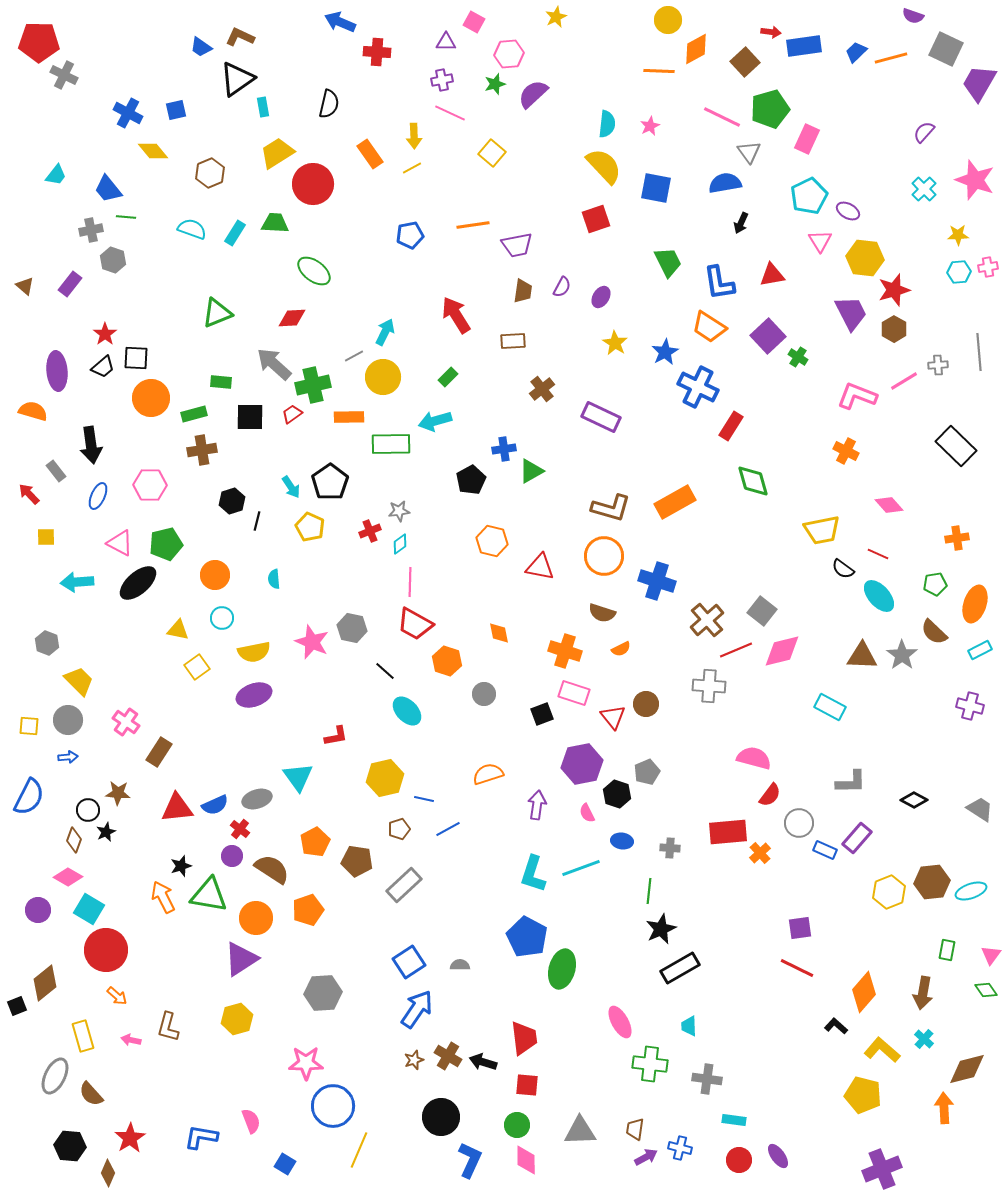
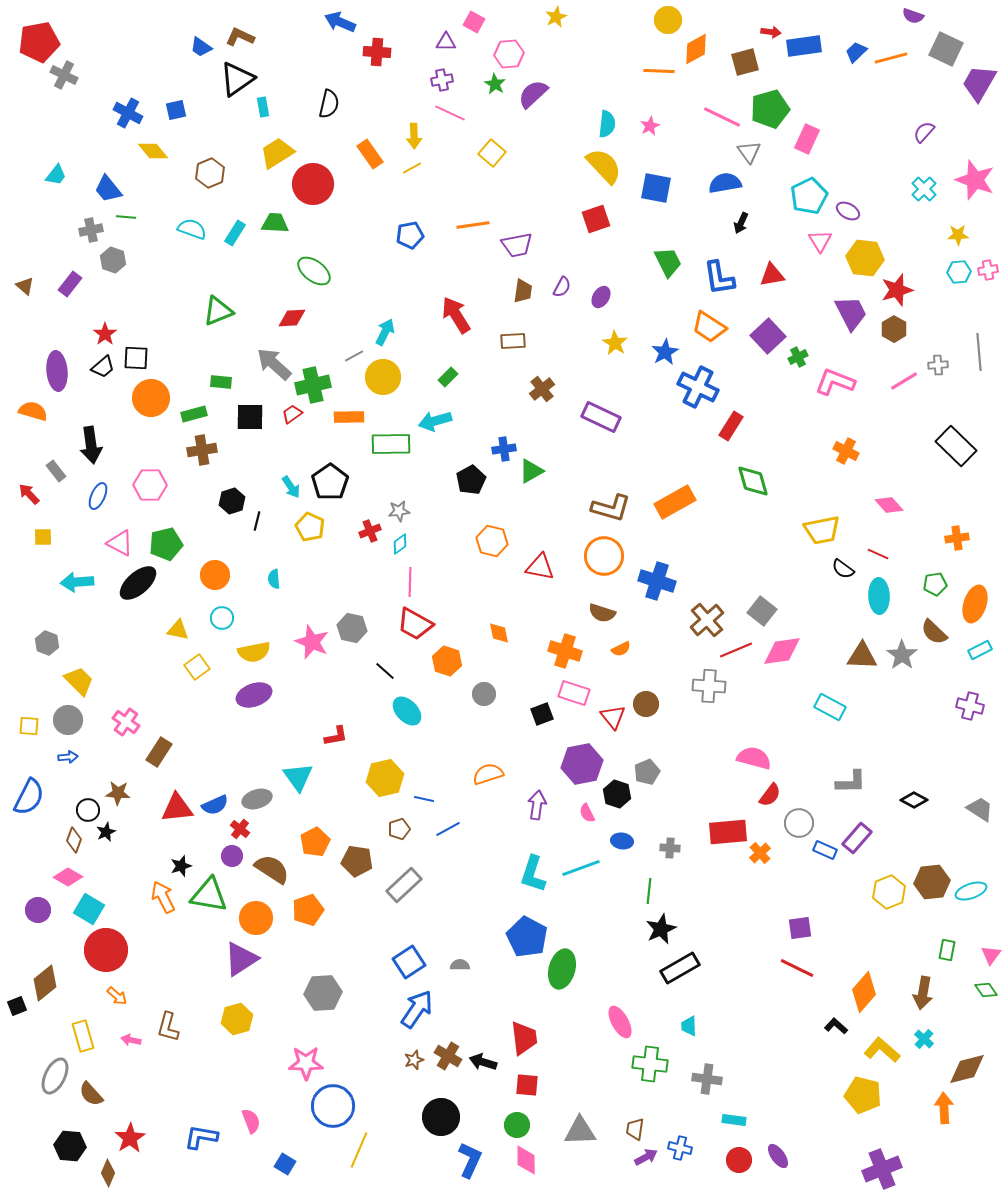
red pentagon at (39, 42): rotated 12 degrees counterclockwise
brown square at (745, 62): rotated 28 degrees clockwise
green star at (495, 84): rotated 25 degrees counterclockwise
pink cross at (988, 267): moved 3 px down
blue L-shape at (719, 283): moved 5 px up
red star at (894, 290): moved 3 px right
green triangle at (217, 313): moved 1 px right, 2 px up
green cross at (798, 357): rotated 30 degrees clockwise
pink L-shape at (857, 396): moved 22 px left, 14 px up
yellow square at (46, 537): moved 3 px left
cyan ellipse at (879, 596): rotated 40 degrees clockwise
pink diamond at (782, 651): rotated 6 degrees clockwise
